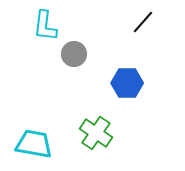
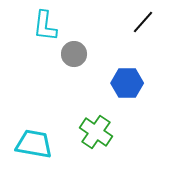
green cross: moved 1 px up
